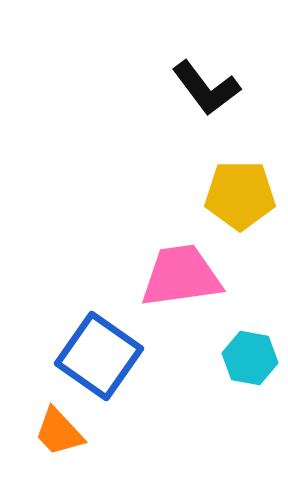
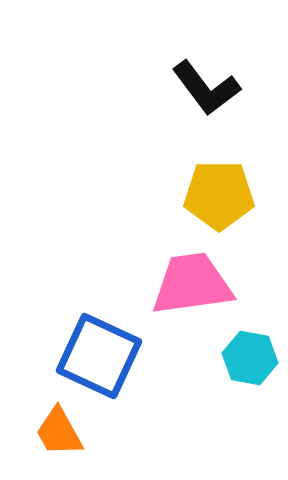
yellow pentagon: moved 21 px left
pink trapezoid: moved 11 px right, 8 px down
blue square: rotated 10 degrees counterclockwise
orange trapezoid: rotated 14 degrees clockwise
